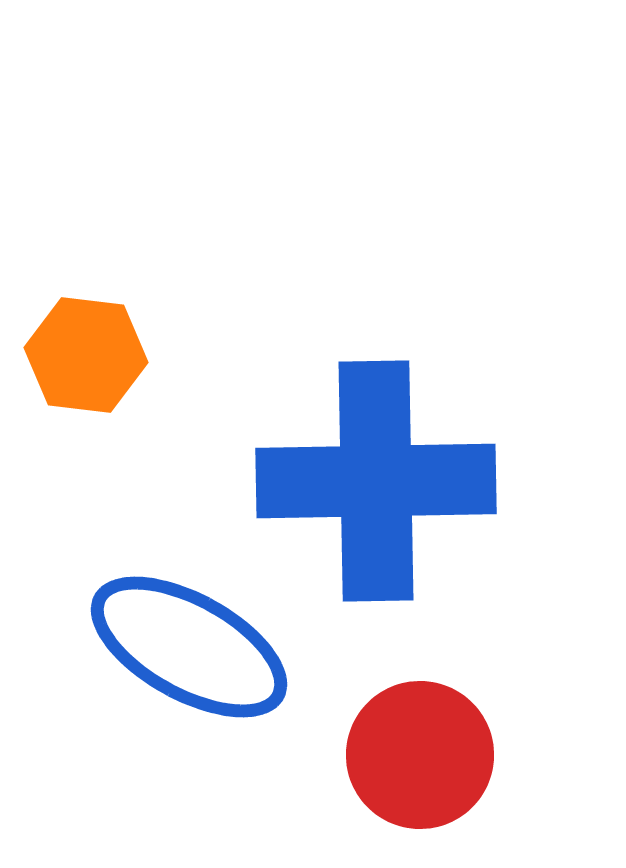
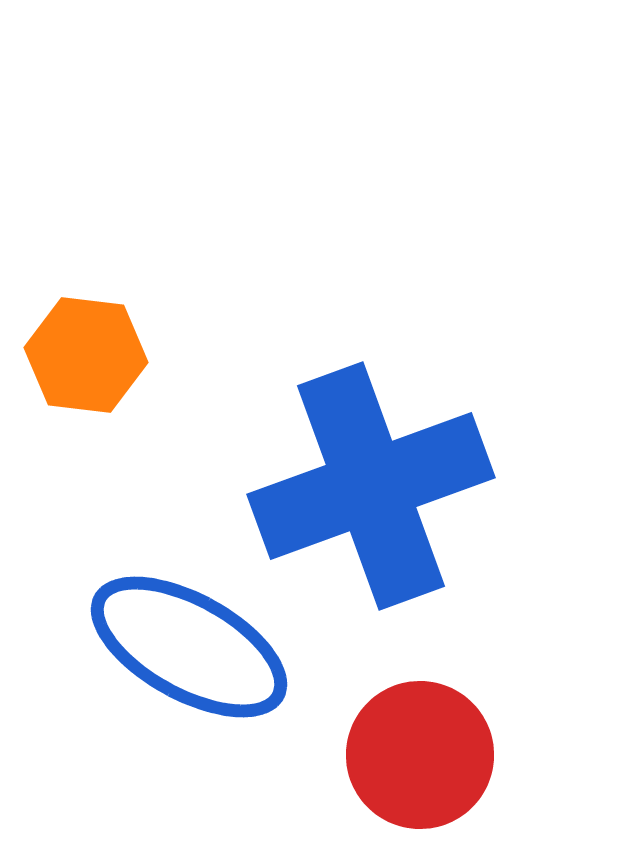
blue cross: moved 5 px left, 5 px down; rotated 19 degrees counterclockwise
